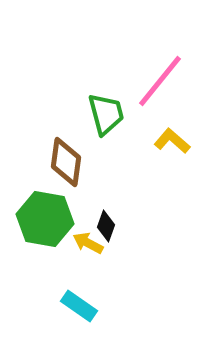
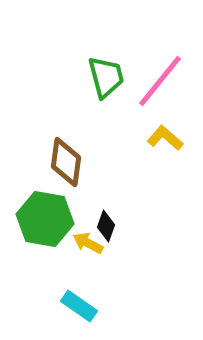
green trapezoid: moved 37 px up
yellow L-shape: moved 7 px left, 3 px up
